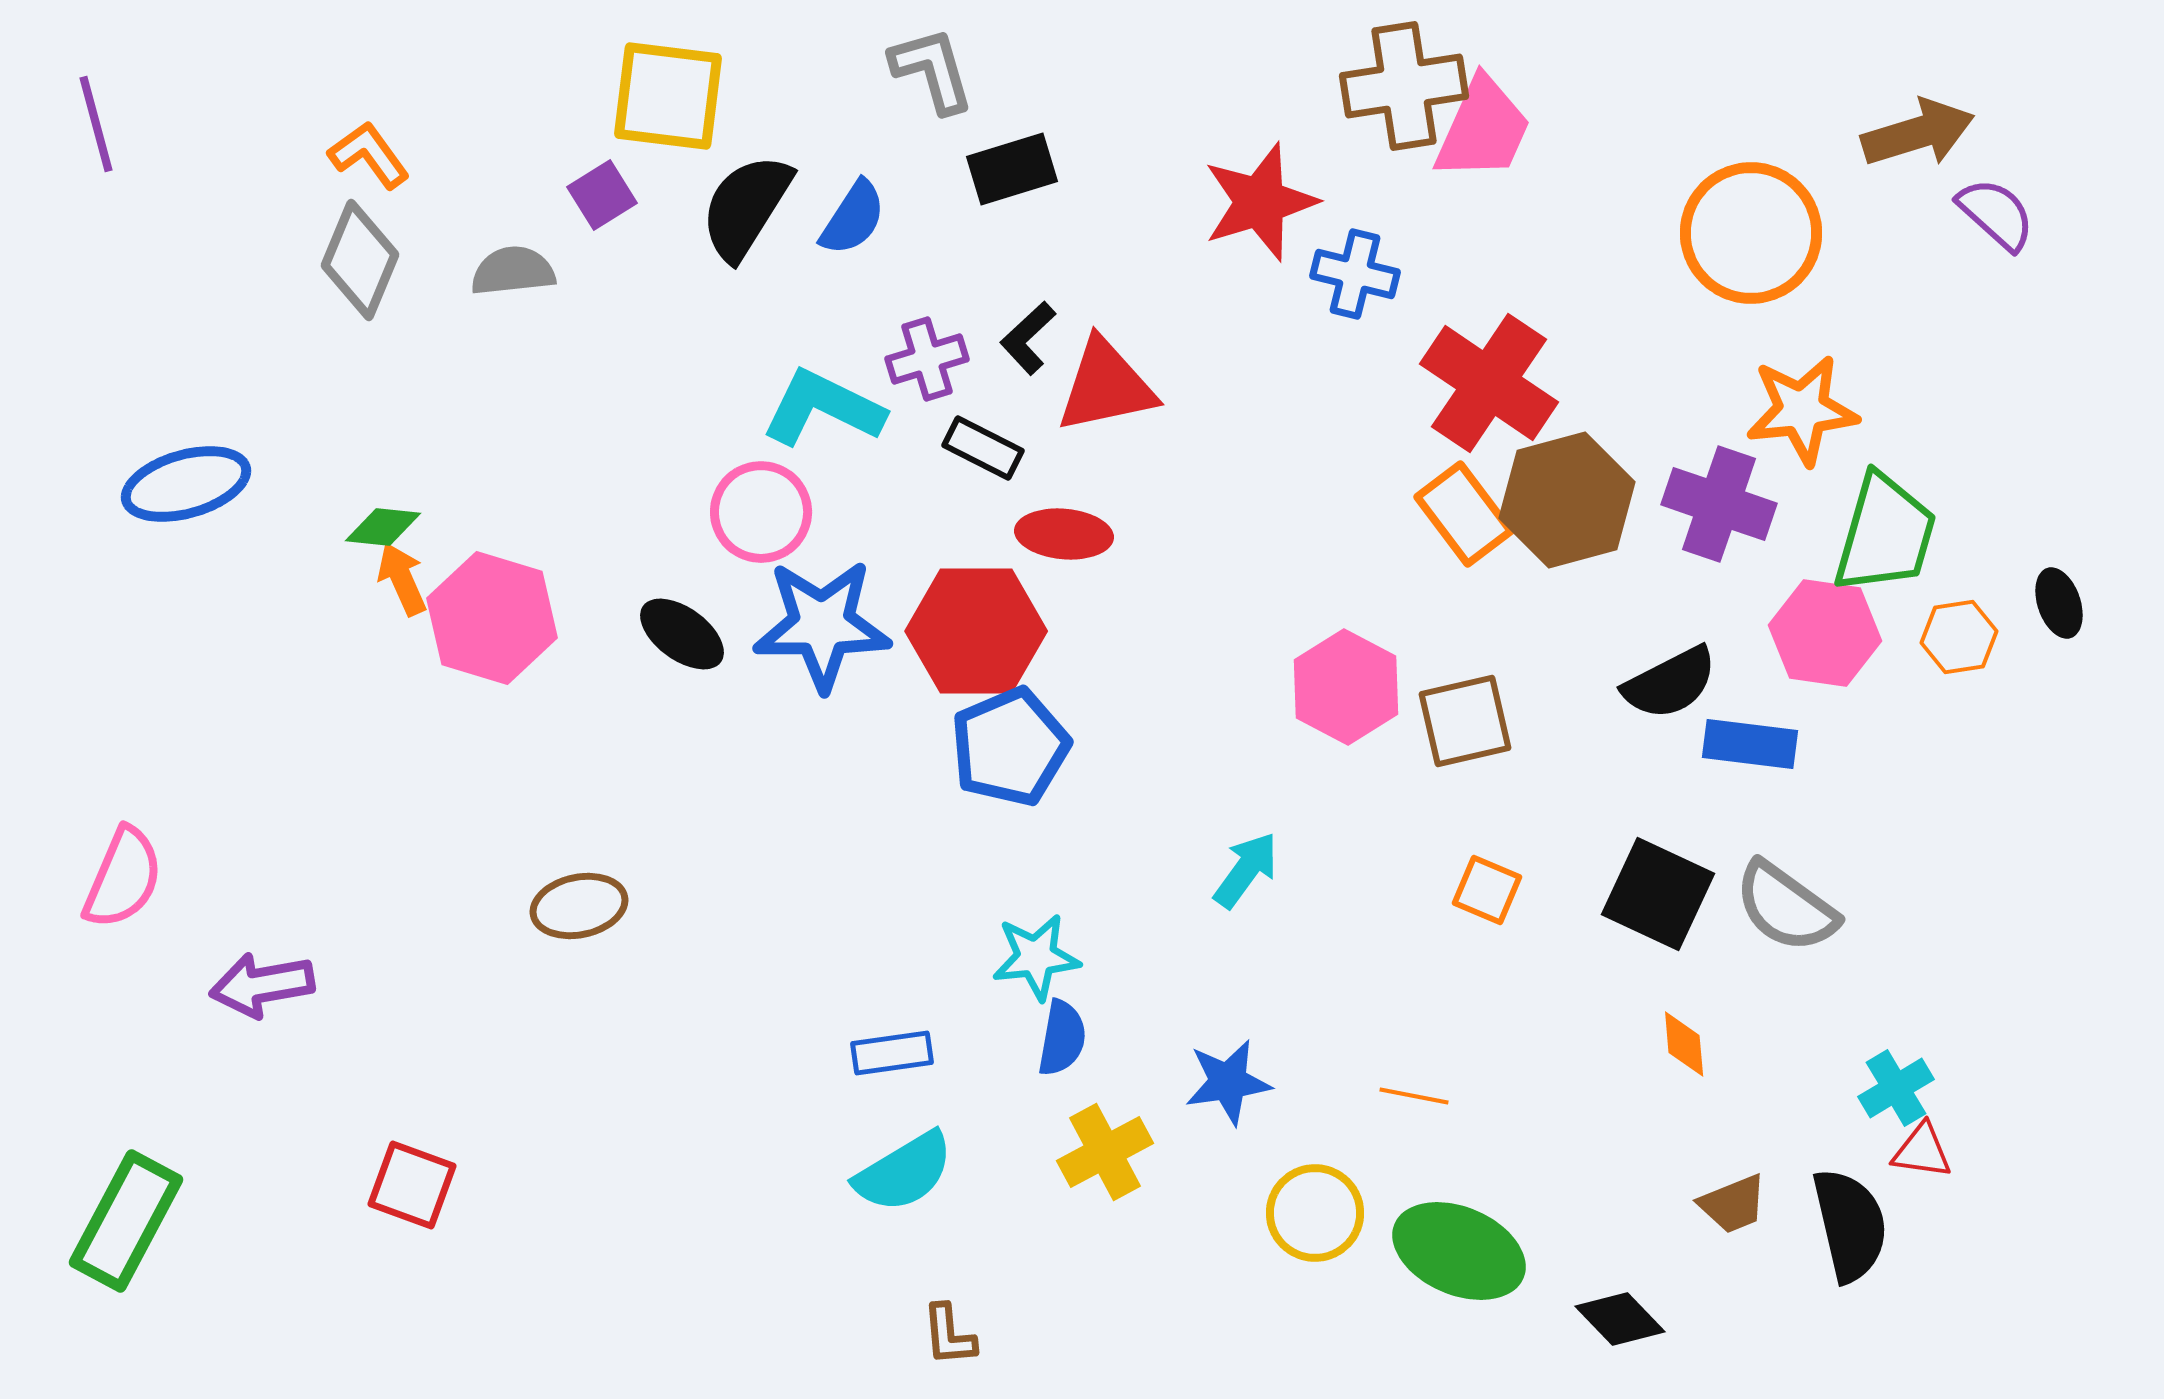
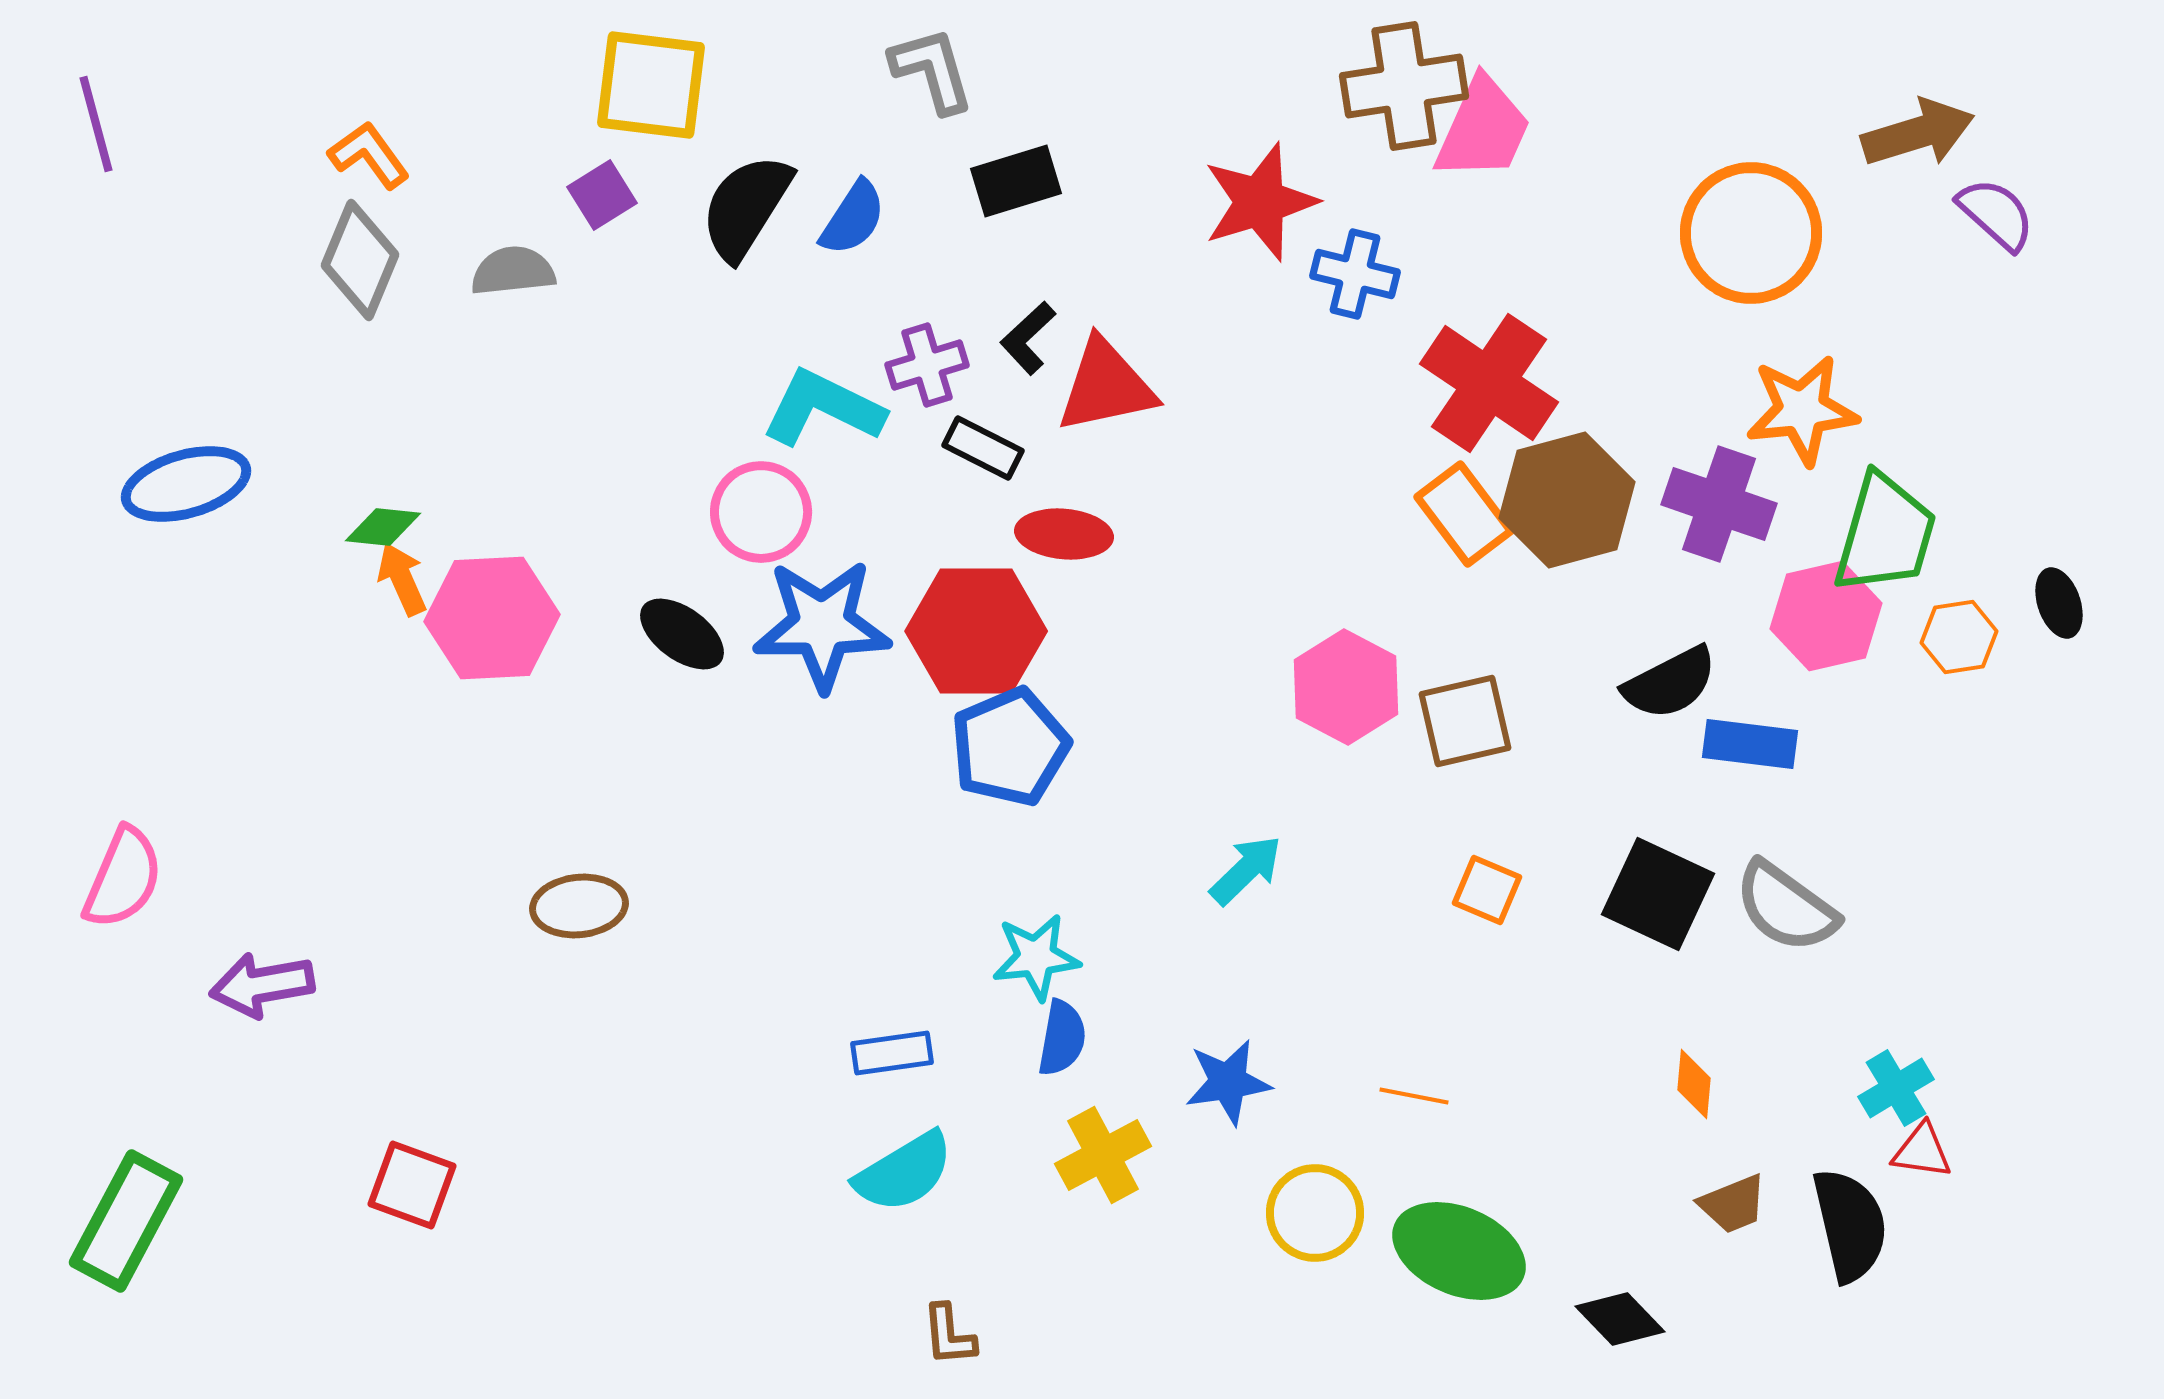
yellow square at (668, 96): moved 17 px left, 11 px up
black rectangle at (1012, 169): moved 4 px right, 12 px down
purple cross at (927, 359): moved 6 px down
pink hexagon at (492, 618): rotated 20 degrees counterclockwise
pink hexagon at (1825, 633): moved 1 px right, 17 px up; rotated 21 degrees counterclockwise
cyan arrow at (1246, 870): rotated 10 degrees clockwise
brown ellipse at (579, 906): rotated 6 degrees clockwise
orange diamond at (1684, 1044): moved 10 px right, 40 px down; rotated 10 degrees clockwise
yellow cross at (1105, 1152): moved 2 px left, 3 px down
